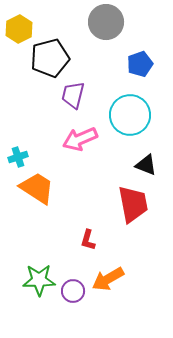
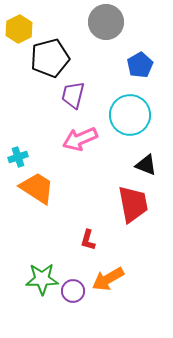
blue pentagon: moved 1 px down; rotated 10 degrees counterclockwise
green star: moved 3 px right, 1 px up
